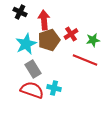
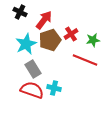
red arrow: rotated 42 degrees clockwise
brown pentagon: moved 1 px right
